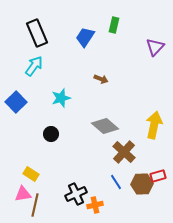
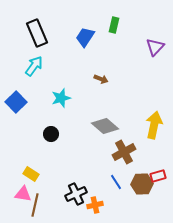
brown cross: rotated 20 degrees clockwise
pink triangle: rotated 18 degrees clockwise
